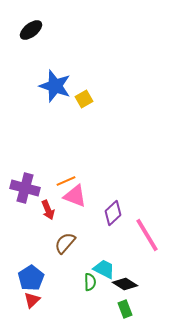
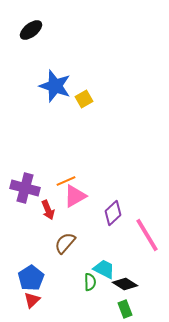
pink triangle: rotated 50 degrees counterclockwise
